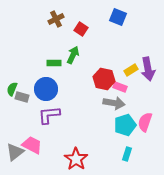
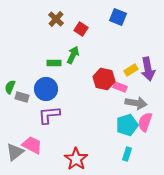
brown cross: rotated 21 degrees counterclockwise
green semicircle: moved 2 px left, 2 px up
gray arrow: moved 22 px right
cyan pentagon: moved 2 px right
